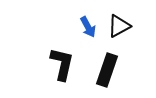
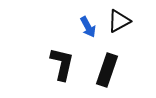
black triangle: moved 5 px up
